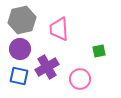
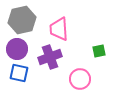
purple circle: moved 3 px left
purple cross: moved 3 px right, 10 px up; rotated 10 degrees clockwise
blue square: moved 3 px up
